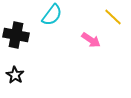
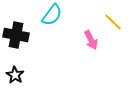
yellow line: moved 5 px down
pink arrow: rotated 30 degrees clockwise
